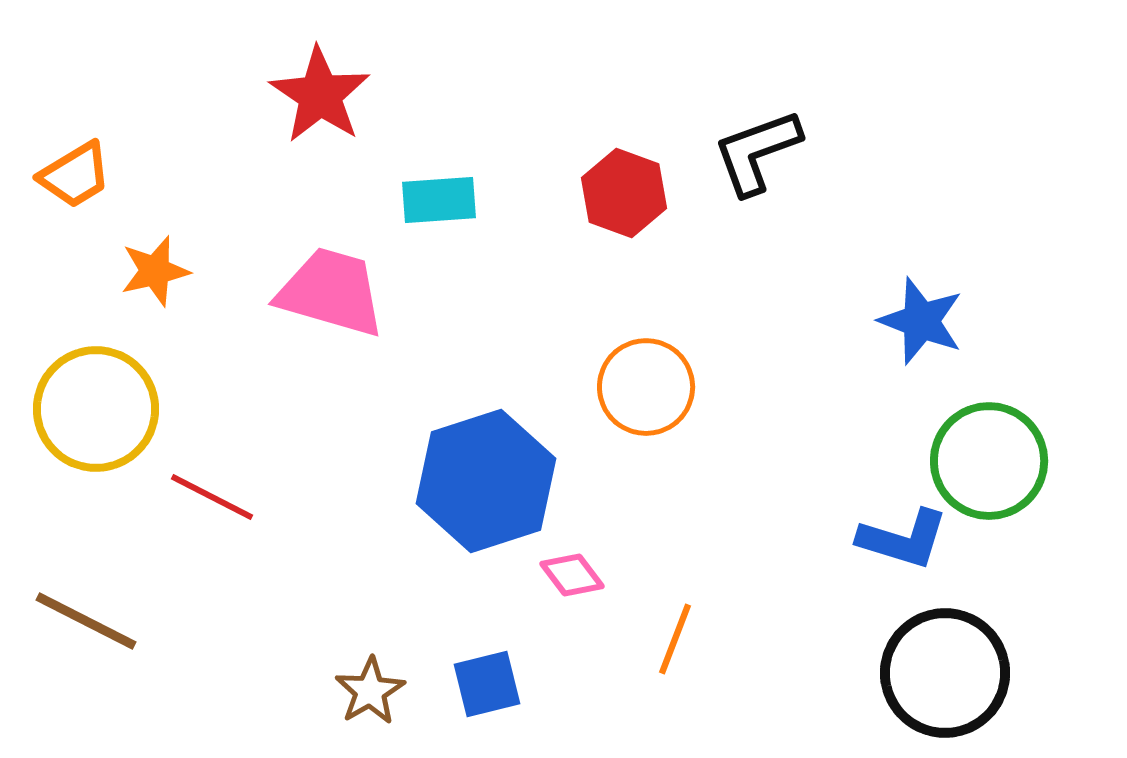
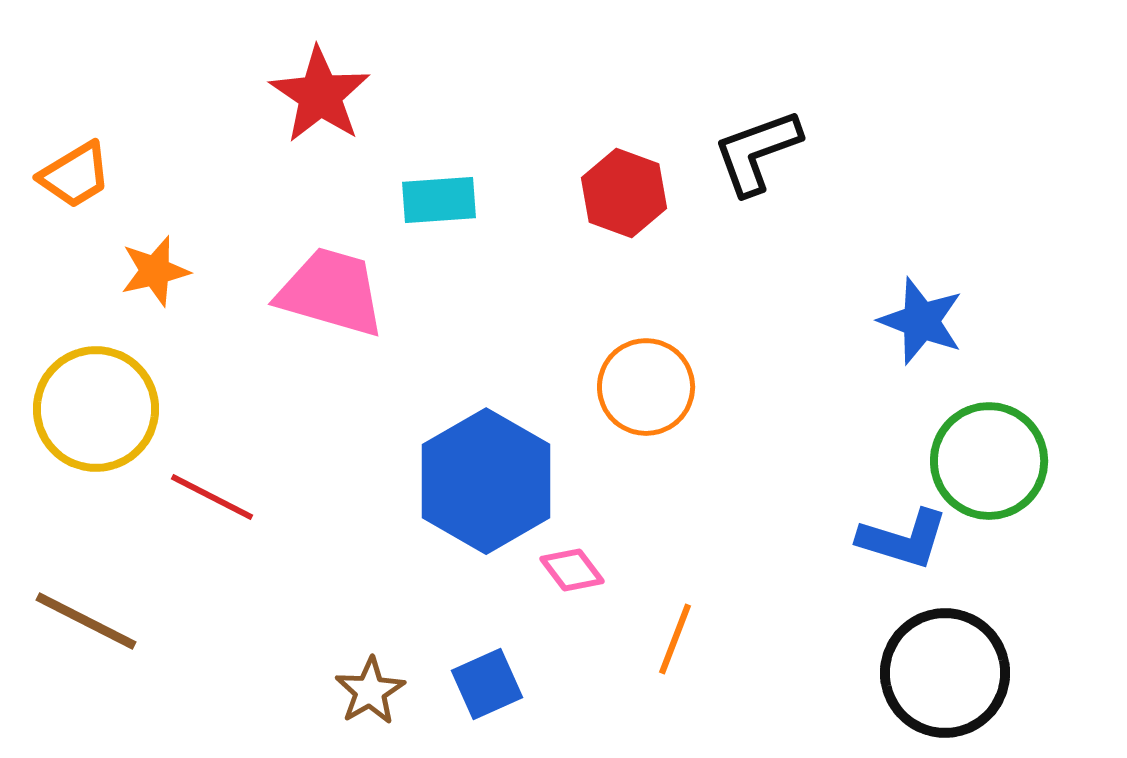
blue hexagon: rotated 12 degrees counterclockwise
pink diamond: moved 5 px up
blue square: rotated 10 degrees counterclockwise
